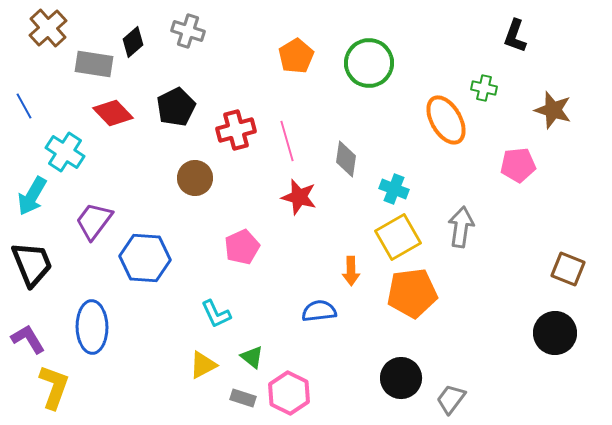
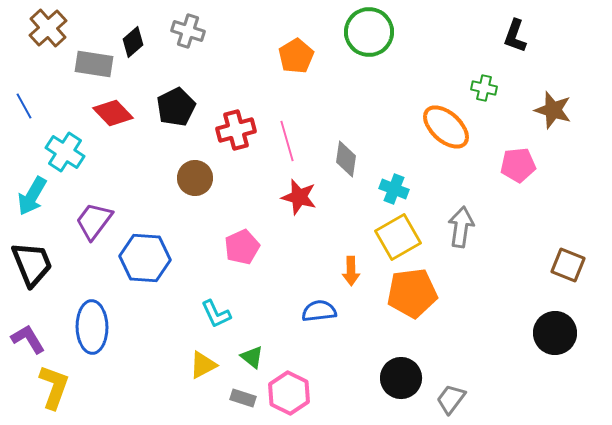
green circle at (369, 63): moved 31 px up
orange ellipse at (446, 120): moved 7 px down; rotated 18 degrees counterclockwise
brown square at (568, 269): moved 4 px up
